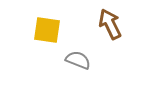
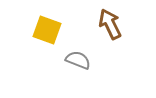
yellow square: rotated 12 degrees clockwise
